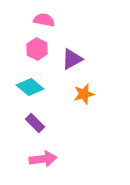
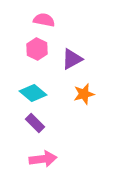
cyan diamond: moved 3 px right, 6 px down
